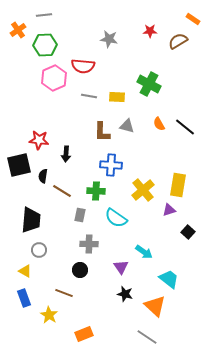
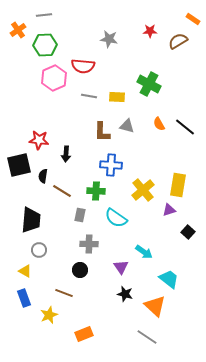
yellow star at (49, 315): rotated 18 degrees clockwise
